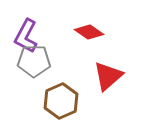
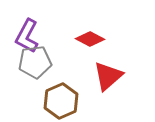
red diamond: moved 1 px right, 7 px down; rotated 8 degrees counterclockwise
purple L-shape: moved 1 px right
gray pentagon: moved 1 px right, 1 px down; rotated 8 degrees counterclockwise
